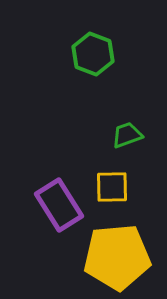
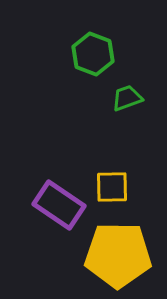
green trapezoid: moved 37 px up
purple rectangle: rotated 24 degrees counterclockwise
yellow pentagon: moved 1 px right, 2 px up; rotated 6 degrees clockwise
